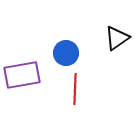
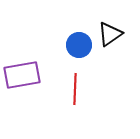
black triangle: moved 7 px left, 4 px up
blue circle: moved 13 px right, 8 px up
